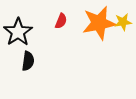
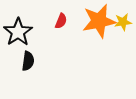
orange star: moved 2 px up
